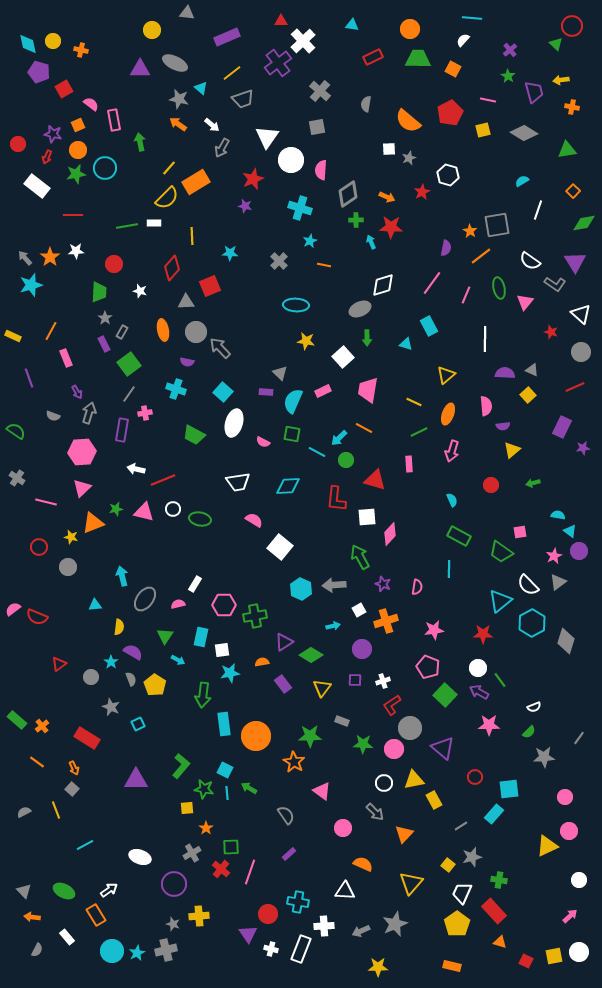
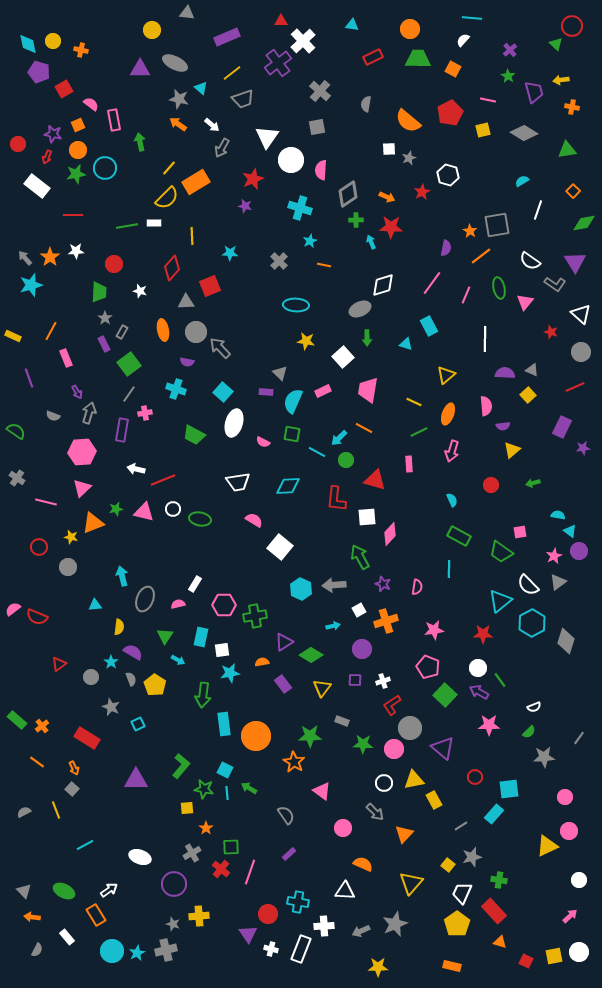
gray ellipse at (145, 599): rotated 15 degrees counterclockwise
